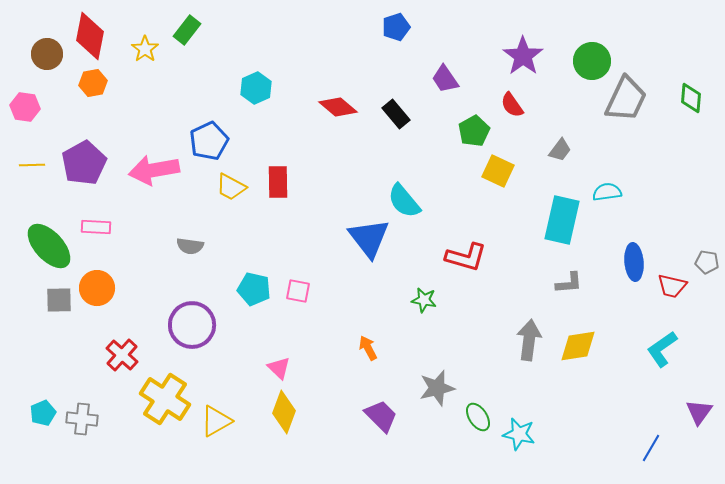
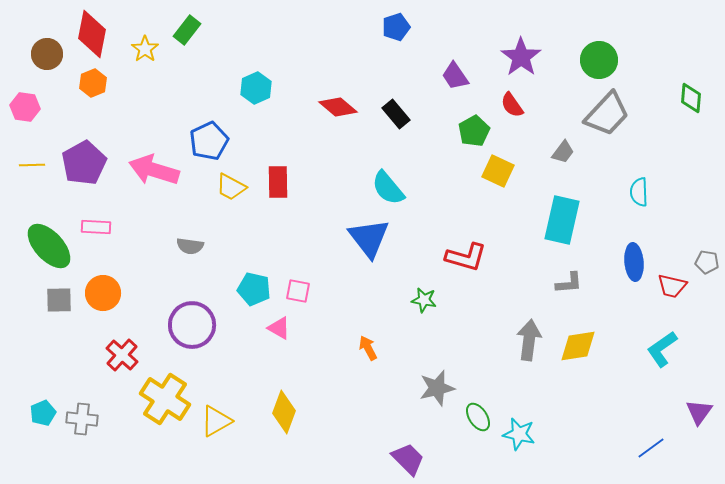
red diamond at (90, 36): moved 2 px right, 2 px up
purple star at (523, 56): moved 2 px left, 1 px down
green circle at (592, 61): moved 7 px right, 1 px up
purple trapezoid at (445, 79): moved 10 px right, 3 px up
orange hexagon at (93, 83): rotated 12 degrees counterclockwise
gray trapezoid at (626, 99): moved 19 px left, 15 px down; rotated 18 degrees clockwise
gray trapezoid at (560, 150): moved 3 px right, 2 px down
pink arrow at (154, 170): rotated 27 degrees clockwise
cyan semicircle at (607, 192): moved 32 px right; rotated 84 degrees counterclockwise
cyan semicircle at (404, 201): moved 16 px left, 13 px up
orange circle at (97, 288): moved 6 px right, 5 px down
pink triangle at (279, 368): moved 40 px up; rotated 15 degrees counterclockwise
purple trapezoid at (381, 416): moved 27 px right, 43 px down
blue line at (651, 448): rotated 24 degrees clockwise
